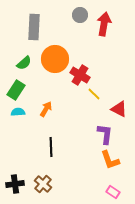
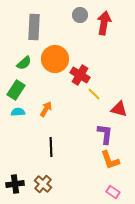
red arrow: moved 1 px up
red triangle: rotated 12 degrees counterclockwise
